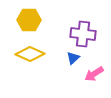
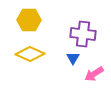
blue triangle: rotated 16 degrees counterclockwise
